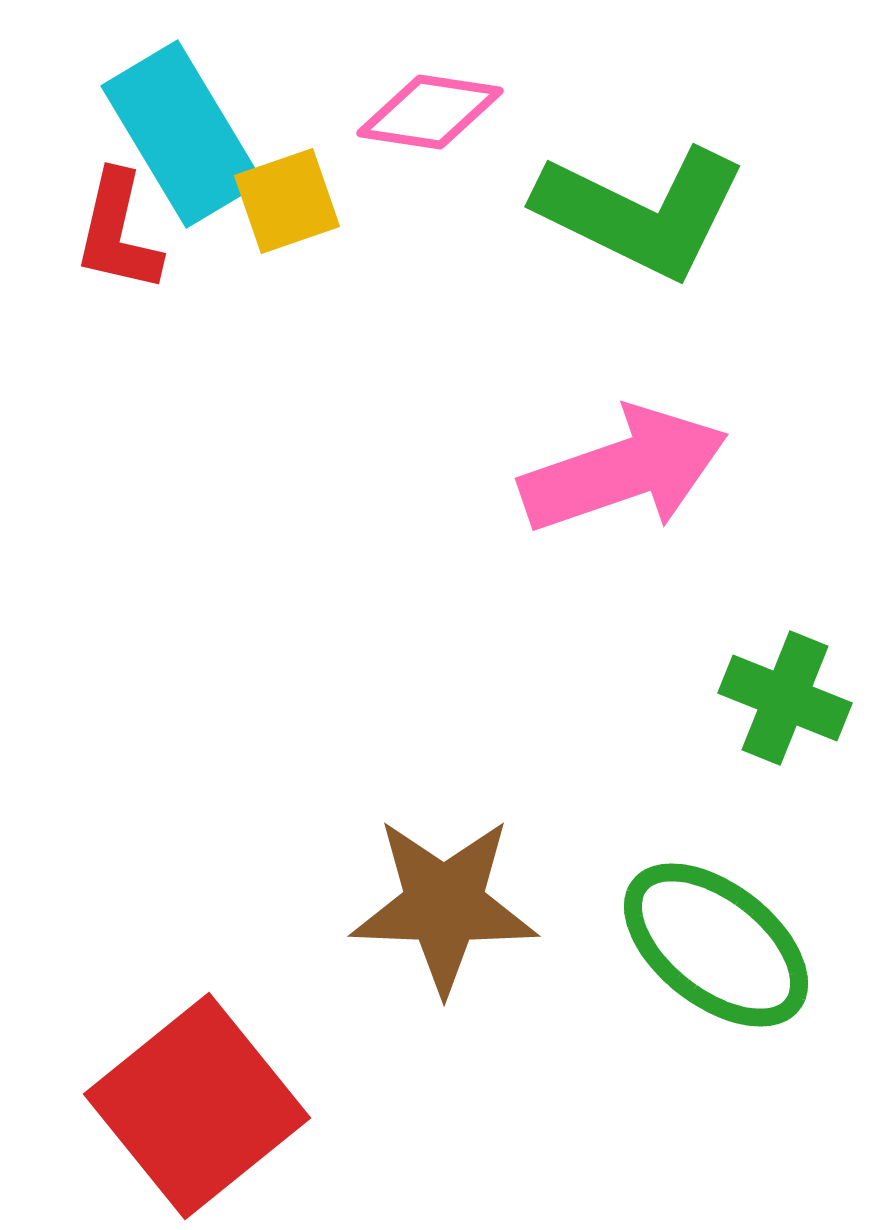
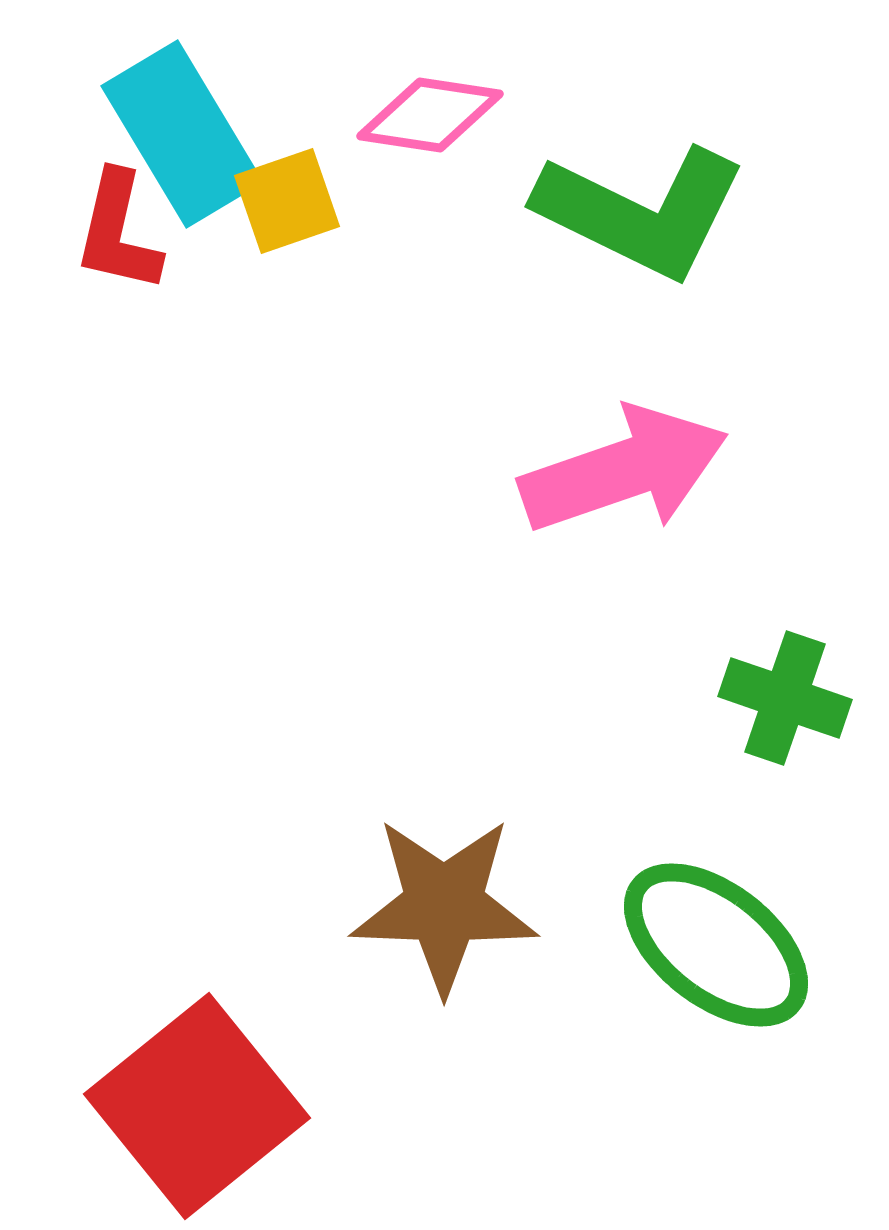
pink diamond: moved 3 px down
green cross: rotated 3 degrees counterclockwise
